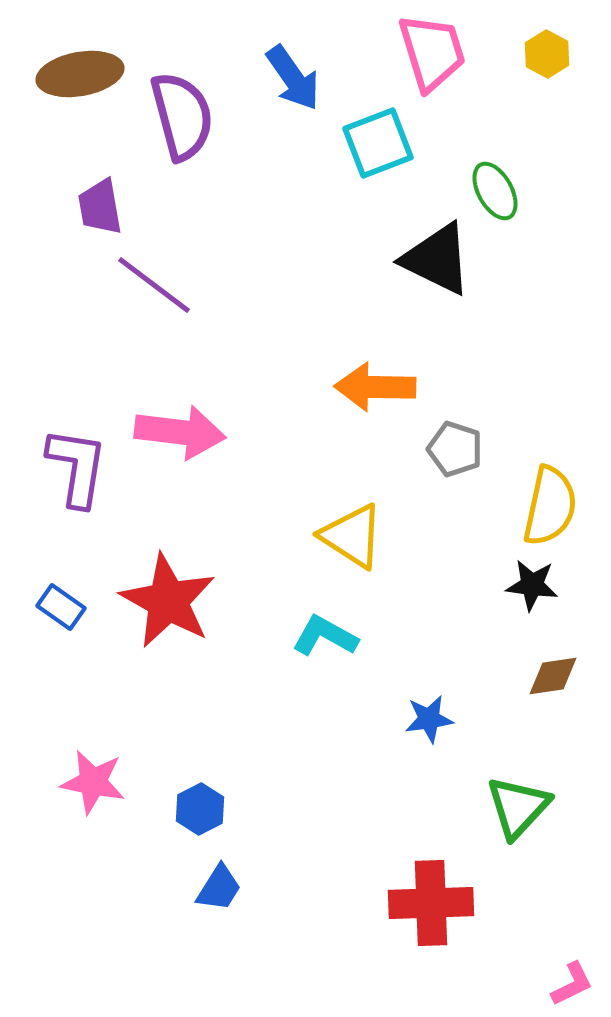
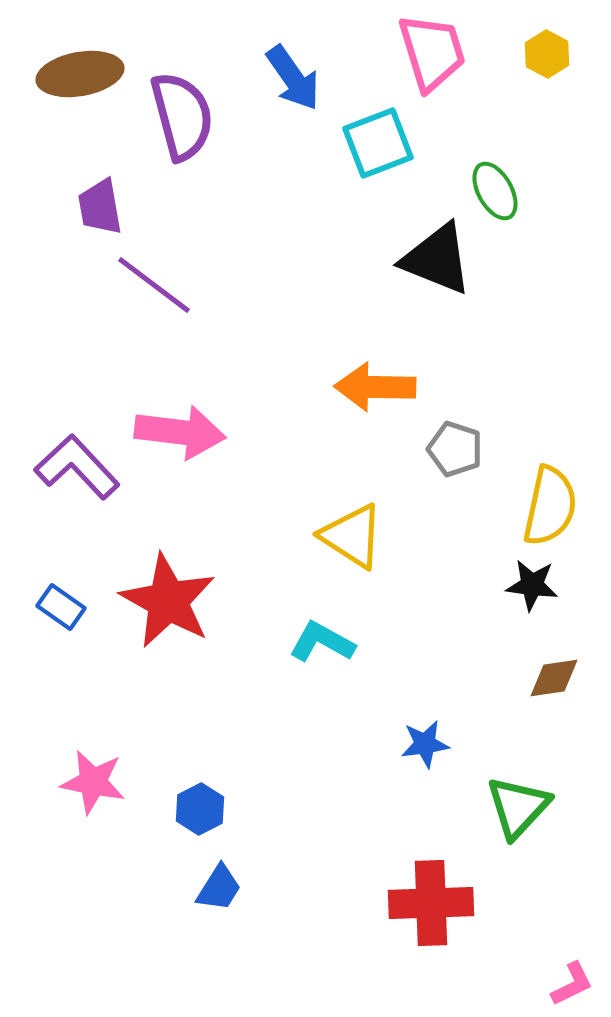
black triangle: rotated 4 degrees counterclockwise
purple L-shape: rotated 52 degrees counterclockwise
cyan L-shape: moved 3 px left, 6 px down
brown diamond: moved 1 px right, 2 px down
blue star: moved 4 px left, 25 px down
